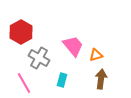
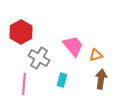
pink line: moved 1 px down; rotated 35 degrees clockwise
